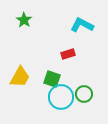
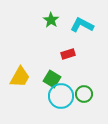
green star: moved 27 px right
green square: rotated 12 degrees clockwise
cyan circle: moved 1 px up
